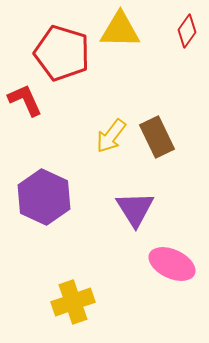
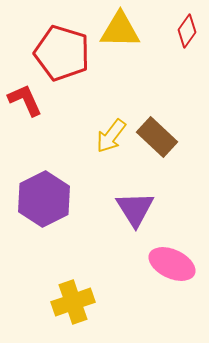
brown rectangle: rotated 21 degrees counterclockwise
purple hexagon: moved 2 px down; rotated 8 degrees clockwise
